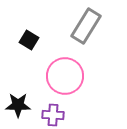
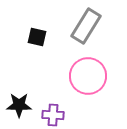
black square: moved 8 px right, 3 px up; rotated 18 degrees counterclockwise
pink circle: moved 23 px right
black star: moved 1 px right
